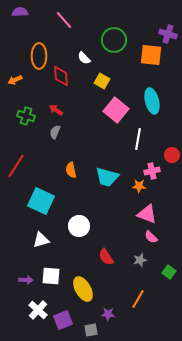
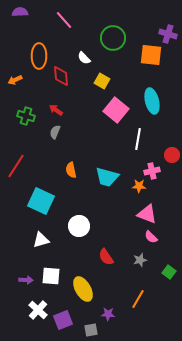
green circle: moved 1 px left, 2 px up
